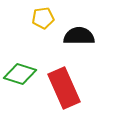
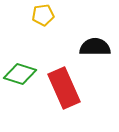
yellow pentagon: moved 3 px up
black semicircle: moved 16 px right, 11 px down
